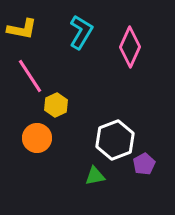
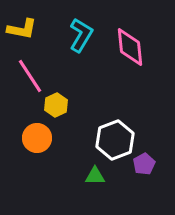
cyan L-shape: moved 3 px down
pink diamond: rotated 30 degrees counterclockwise
green triangle: rotated 10 degrees clockwise
